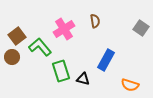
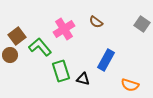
brown semicircle: moved 1 px right, 1 px down; rotated 136 degrees clockwise
gray square: moved 1 px right, 4 px up
brown circle: moved 2 px left, 2 px up
